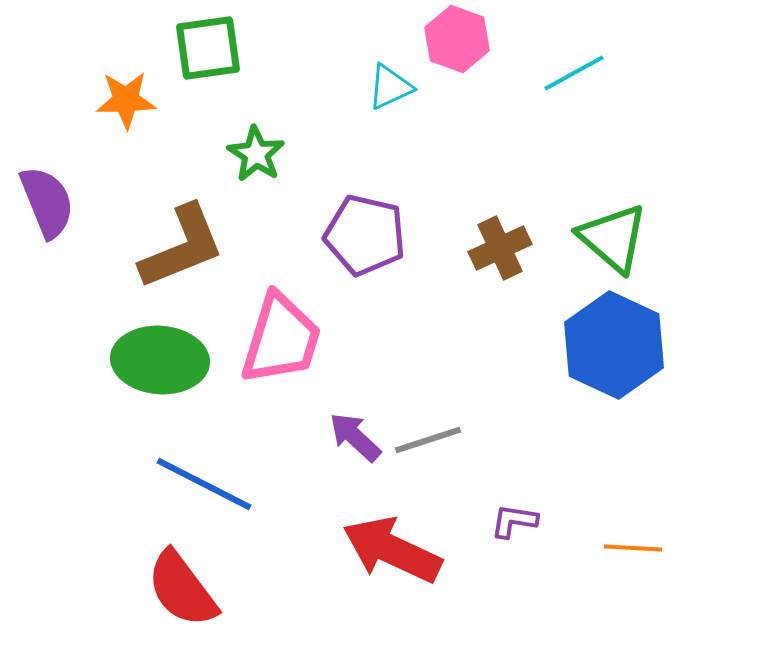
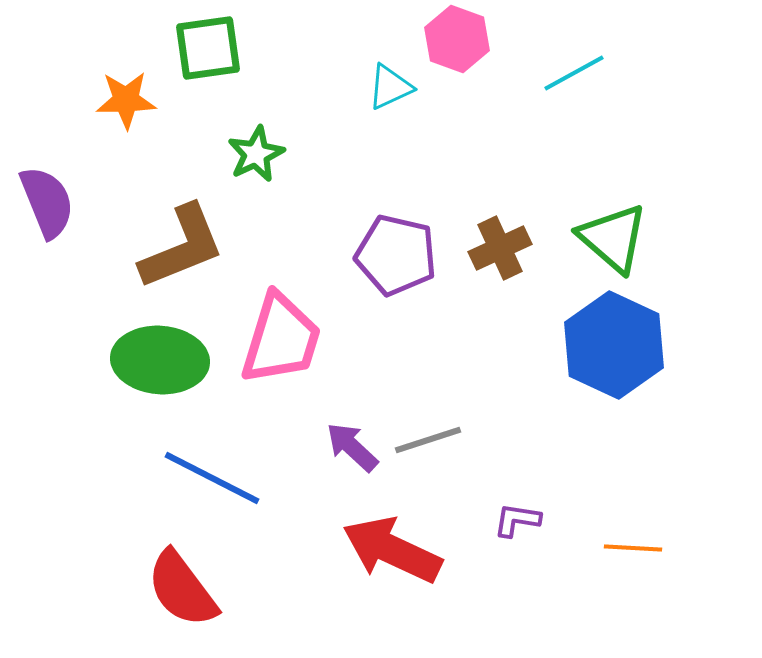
green star: rotated 14 degrees clockwise
purple pentagon: moved 31 px right, 20 px down
purple arrow: moved 3 px left, 10 px down
blue line: moved 8 px right, 6 px up
purple L-shape: moved 3 px right, 1 px up
